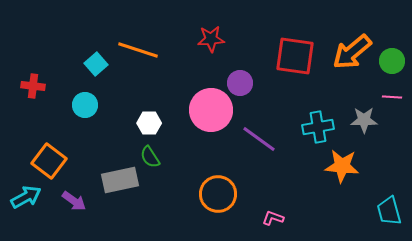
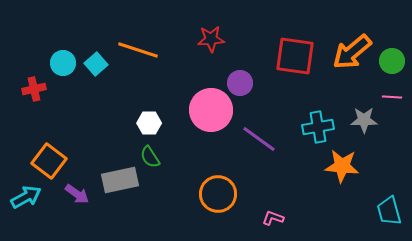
red cross: moved 1 px right, 3 px down; rotated 20 degrees counterclockwise
cyan circle: moved 22 px left, 42 px up
purple arrow: moved 3 px right, 7 px up
